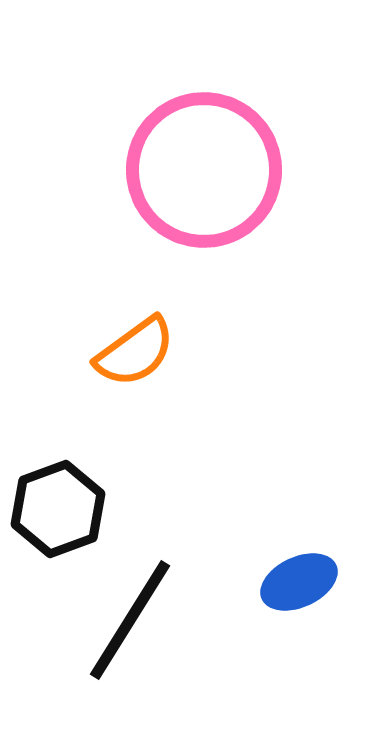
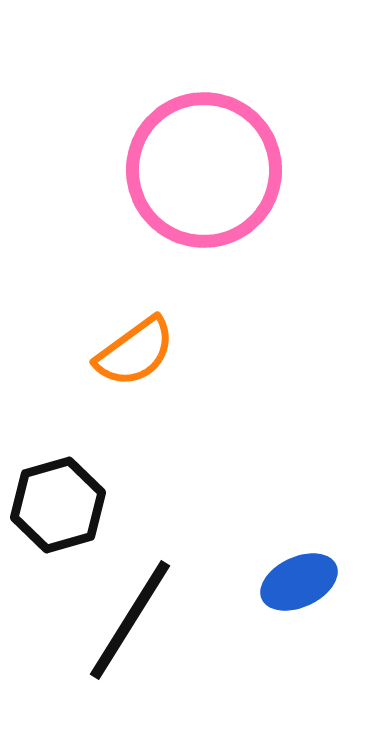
black hexagon: moved 4 px up; rotated 4 degrees clockwise
